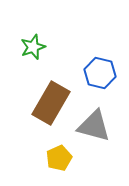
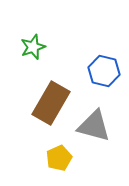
blue hexagon: moved 4 px right, 2 px up
